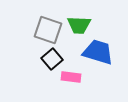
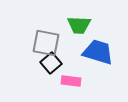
gray square: moved 2 px left, 13 px down; rotated 8 degrees counterclockwise
black square: moved 1 px left, 4 px down
pink rectangle: moved 4 px down
